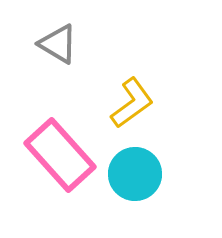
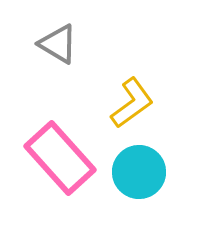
pink rectangle: moved 3 px down
cyan circle: moved 4 px right, 2 px up
